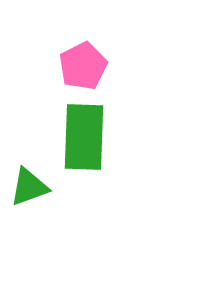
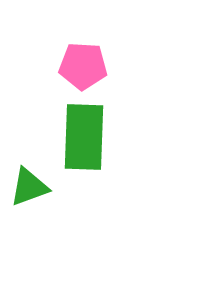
pink pentagon: rotated 30 degrees clockwise
